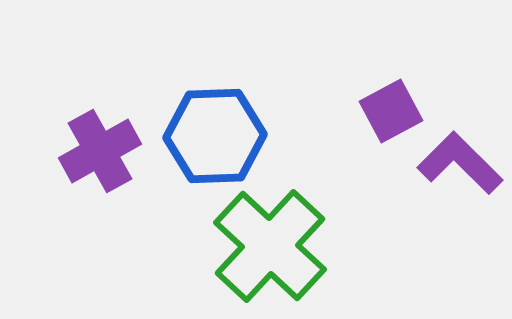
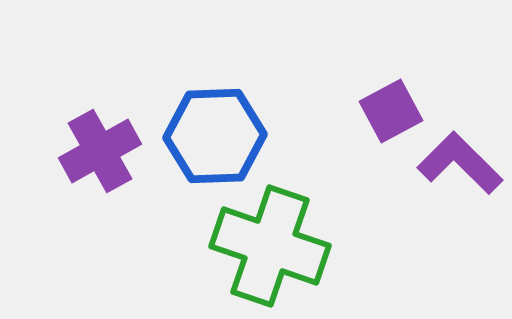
green cross: rotated 24 degrees counterclockwise
